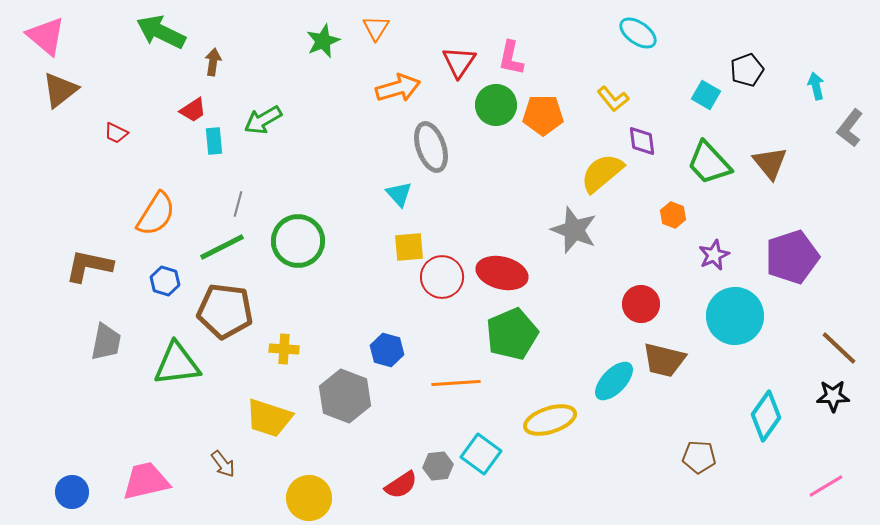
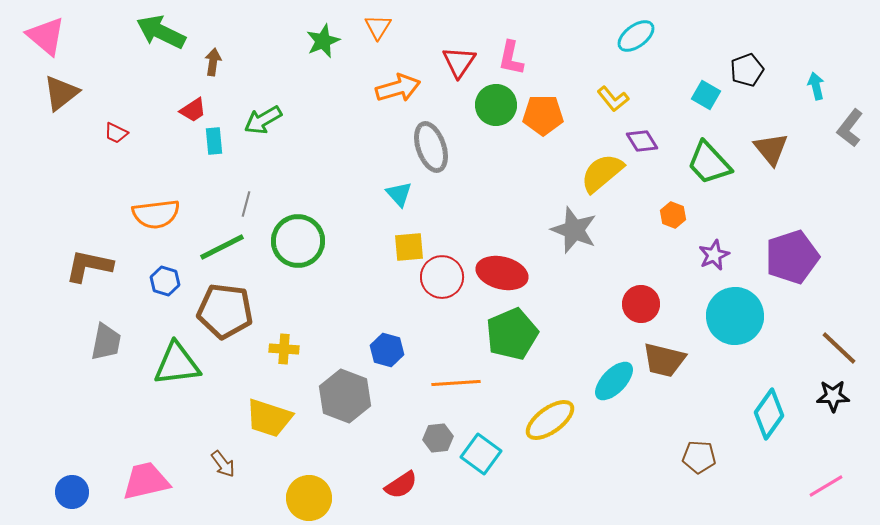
orange triangle at (376, 28): moved 2 px right, 1 px up
cyan ellipse at (638, 33): moved 2 px left, 3 px down; rotated 72 degrees counterclockwise
brown triangle at (60, 90): moved 1 px right, 3 px down
purple diamond at (642, 141): rotated 24 degrees counterclockwise
brown triangle at (770, 163): moved 1 px right, 14 px up
gray line at (238, 204): moved 8 px right
orange semicircle at (156, 214): rotated 51 degrees clockwise
cyan diamond at (766, 416): moved 3 px right, 2 px up
yellow ellipse at (550, 420): rotated 18 degrees counterclockwise
gray hexagon at (438, 466): moved 28 px up
